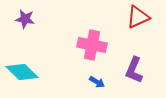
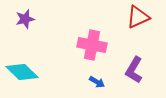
purple star: rotated 24 degrees counterclockwise
purple L-shape: rotated 8 degrees clockwise
